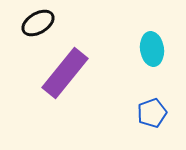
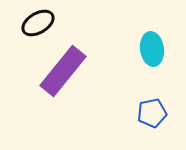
purple rectangle: moved 2 px left, 2 px up
blue pentagon: rotated 8 degrees clockwise
